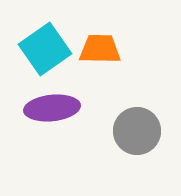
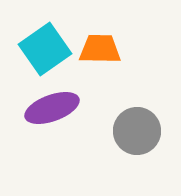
purple ellipse: rotated 14 degrees counterclockwise
